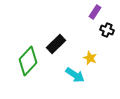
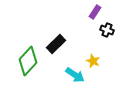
yellow star: moved 3 px right, 3 px down
